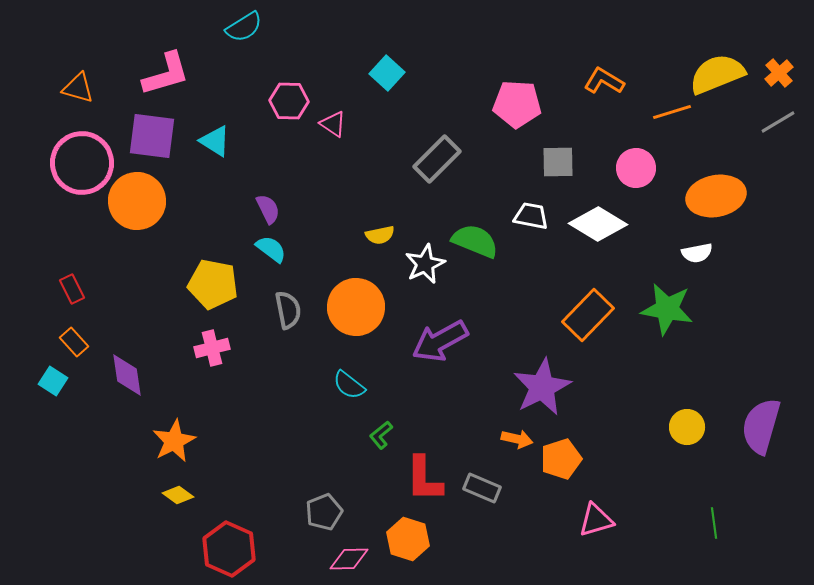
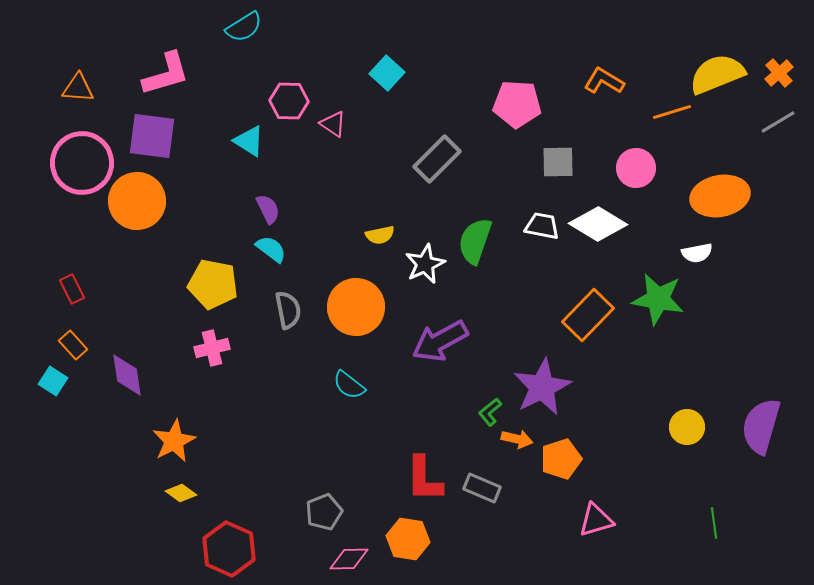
orange triangle at (78, 88): rotated 12 degrees counterclockwise
cyan triangle at (215, 141): moved 34 px right
orange ellipse at (716, 196): moved 4 px right
white trapezoid at (531, 216): moved 11 px right, 10 px down
green semicircle at (475, 241): rotated 93 degrees counterclockwise
green star at (667, 309): moved 9 px left, 10 px up
orange rectangle at (74, 342): moved 1 px left, 3 px down
green L-shape at (381, 435): moved 109 px right, 23 px up
yellow diamond at (178, 495): moved 3 px right, 2 px up
orange hexagon at (408, 539): rotated 9 degrees counterclockwise
